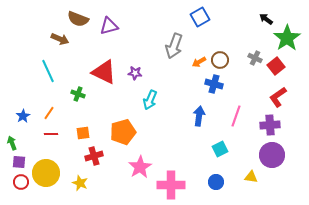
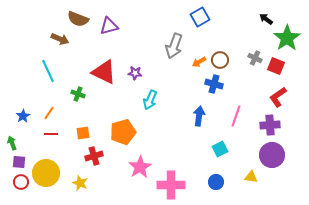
red square: rotated 30 degrees counterclockwise
